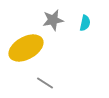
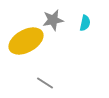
yellow ellipse: moved 7 px up
